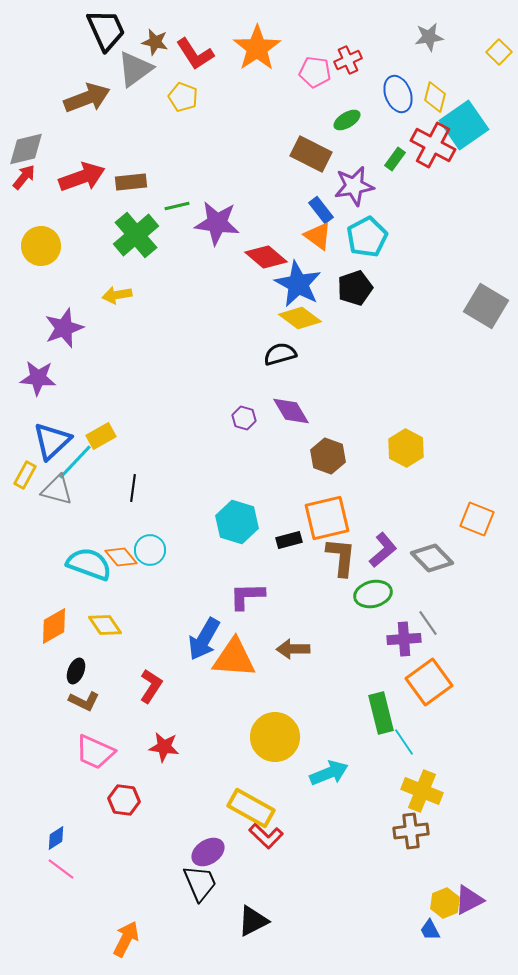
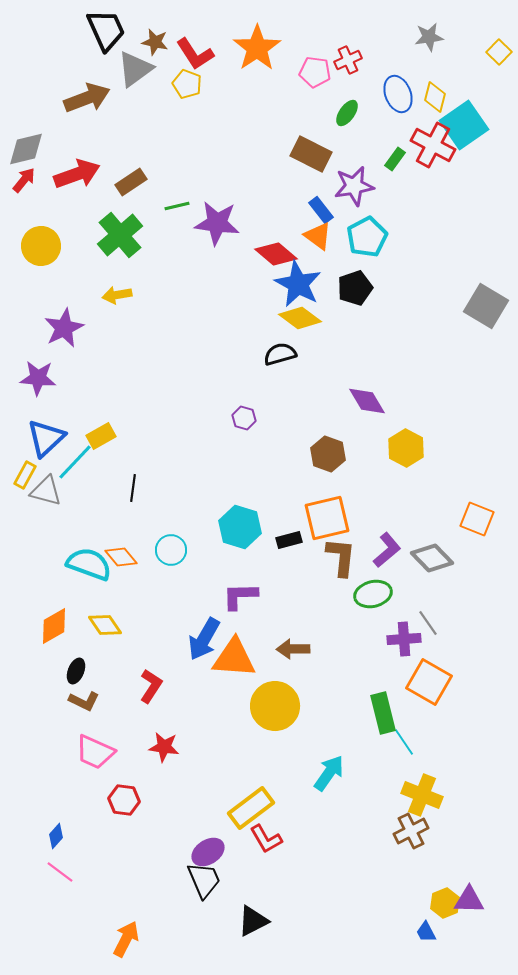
yellow pentagon at (183, 97): moved 4 px right, 13 px up
green ellipse at (347, 120): moved 7 px up; rotated 24 degrees counterclockwise
red arrow at (24, 177): moved 3 px down
red arrow at (82, 177): moved 5 px left, 3 px up
brown rectangle at (131, 182): rotated 28 degrees counterclockwise
green cross at (136, 235): moved 16 px left
red diamond at (266, 257): moved 10 px right, 3 px up
purple star at (64, 328): rotated 6 degrees counterclockwise
purple diamond at (291, 411): moved 76 px right, 10 px up
blue triangle at (52, 441): moved 6 px left, 3 px up
brown hexagon at (328, 456): moved 2 px up
gray triangle at (57, 490): moved 11 px left, 1 px down
cyan hexagon at (237, 522): moved 3 px right, 5 px down
cyan circle at (150, 550): moved 21 px right
purple L-shape at (383, 550): moved 4 px right
purple L-shape at (247, 596): moved 7 px left
orange square at (429, 682): rotated 24 degrees counterclockwise
green rectangle at (381, 713): moved 2 px right
yellow circle at (275, 737): moved 31 px up
cyan arrow at (329, 773): rotated 33 degrees counterclockwise
yellow cross at (422, 791): moved 4 px down
yellow rectangle at (251, 808): rotated 66 degrees counterclockwise
brown cross at (411, 831): rotated 20 degrees counterclockwise
red L-shape at (266, 836): moved 3 px down; rotated 16 degrees clockwise
blue diamond at (56, 838): moved 2 px up; rotated 15 degrees counterclockwise
pink line at (61, 869): moved 1 px left, 3 px down
black trapezoid at (200, 883): moved 4 px right, 3 px up
purple triangle at (469, 900): rotated 28 degrees clockwise
blue trapezoid at (430, 930): moved 4 px left, 2 px down
